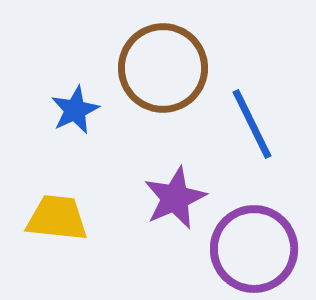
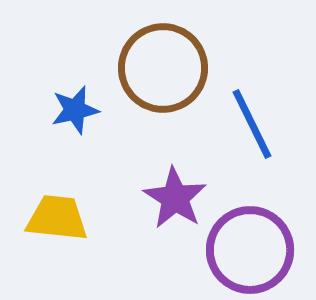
blue star: rotated 12 degrees clockwise
purple star: rotated 16 degrees counterclockwise
purple circle: moved 4 px left, 1 px down
